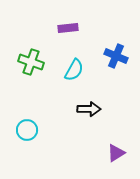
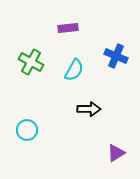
green cross: rotated 10 degrees clockwise
